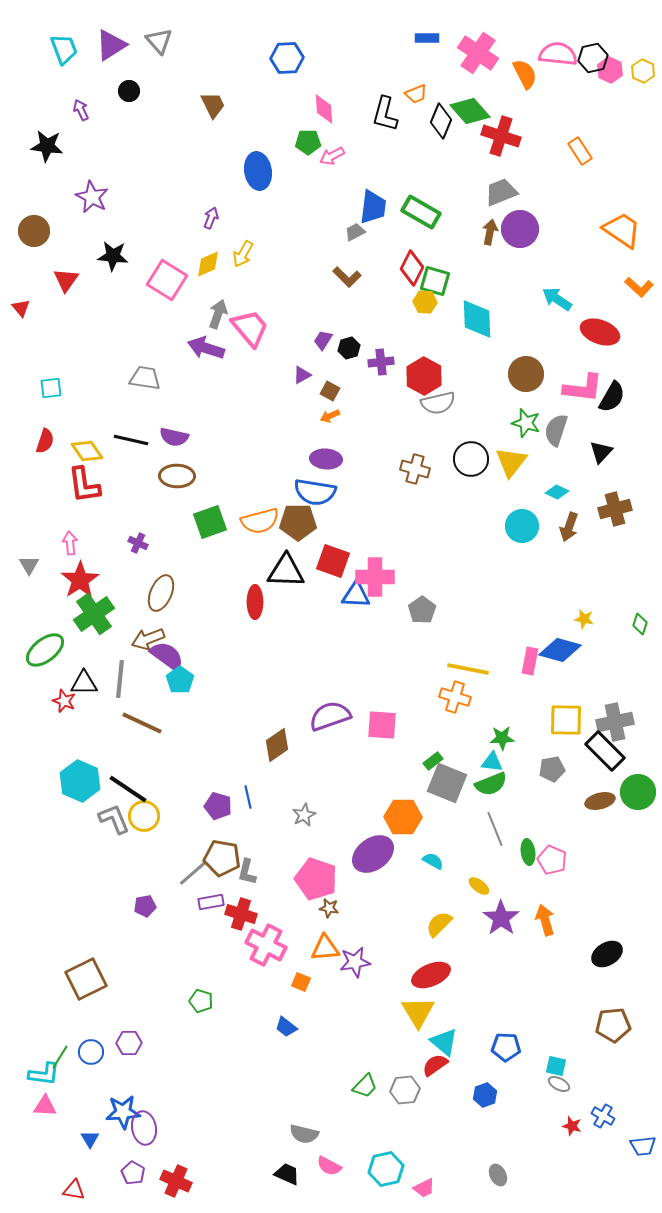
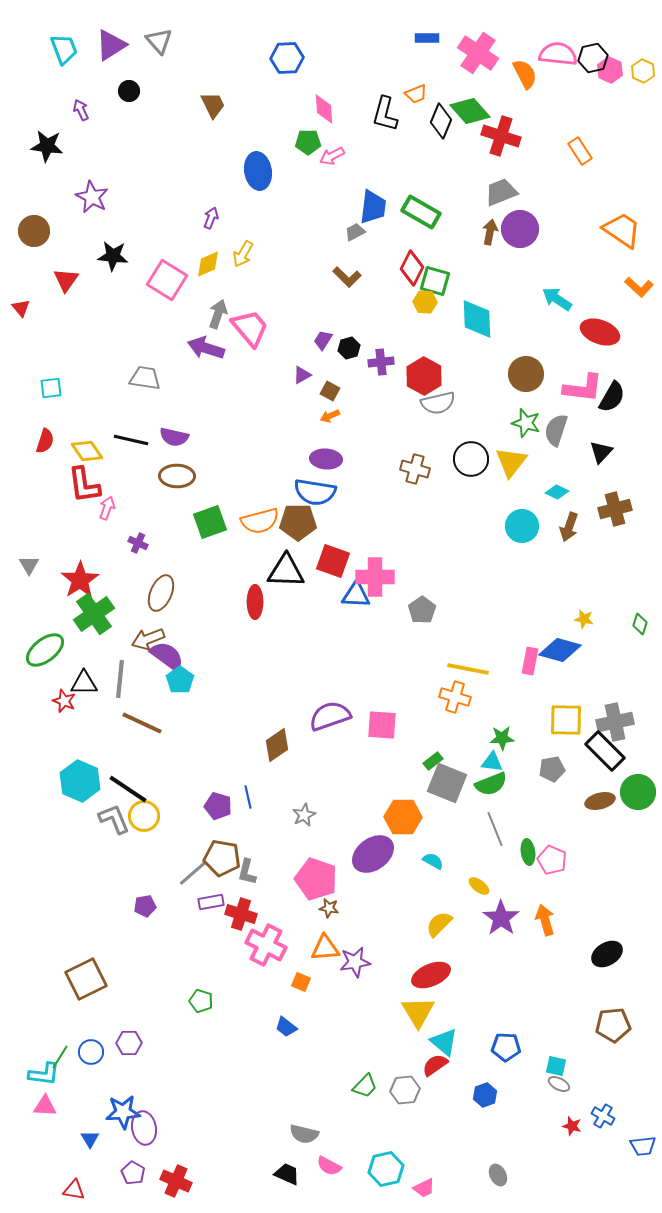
pink arrow at (70, 543): moved 37 px right, 35 px up; rotated 25 degrees clockwise
